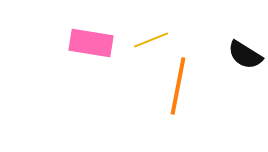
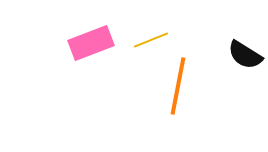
pink rectangle: rotated 30 degrees counterclockwise
